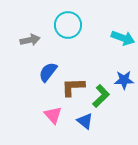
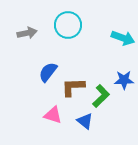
gray arrow: moved 3 px left, 7 px up
pink triangle: rotated 30 degrees counterclockwise
